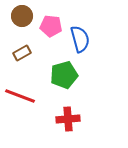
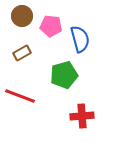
red cross: moved 14 px right, 3 px up
